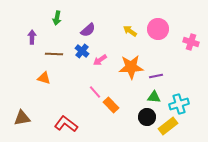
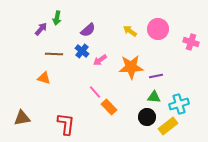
purple arrow: moved 9 px right, 8 px up; rotated 40 degrees clockwise
orange rectangle: moved 2 px left, 2 px down
red L-shape: rotated 60 degrees clockwise
